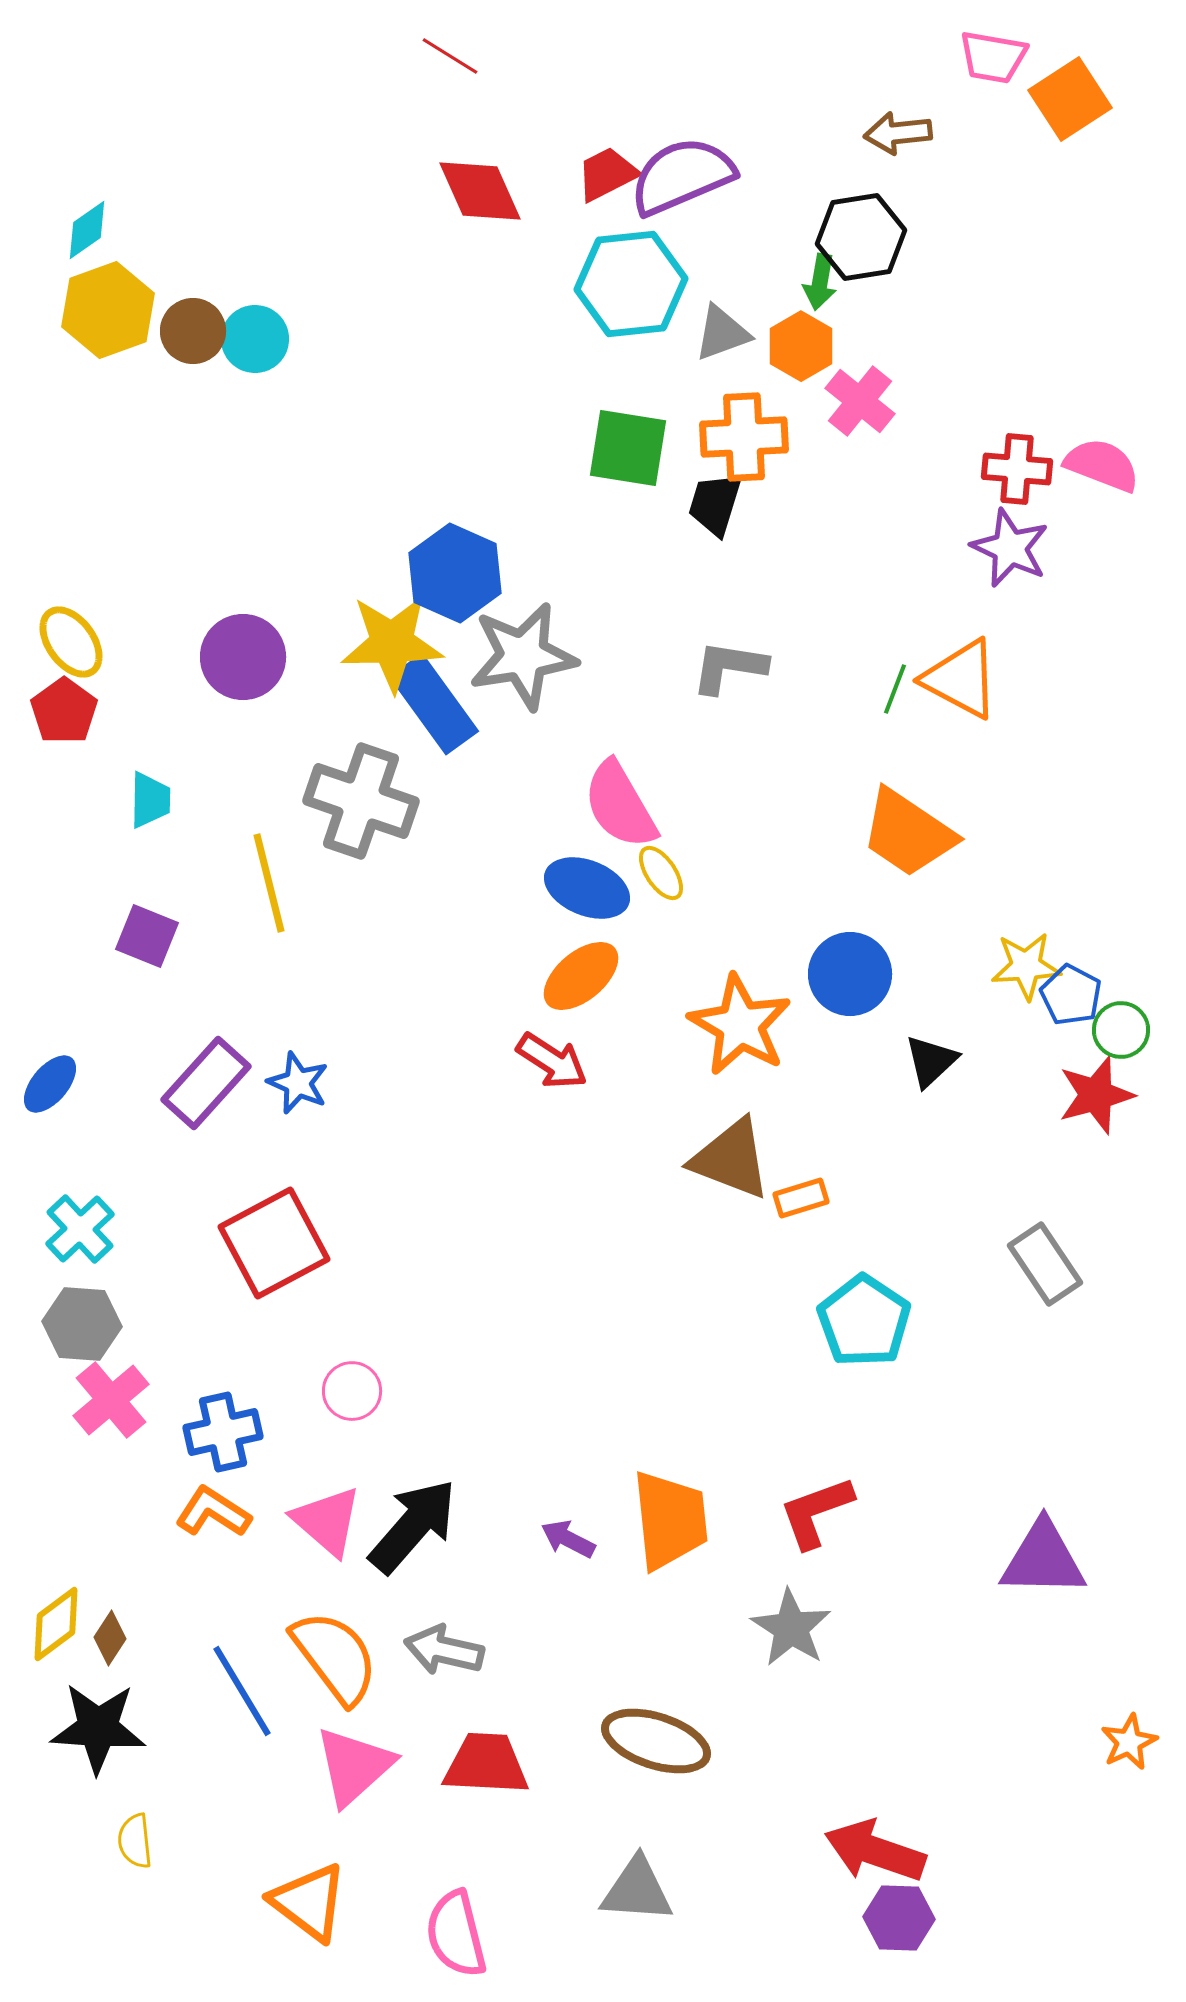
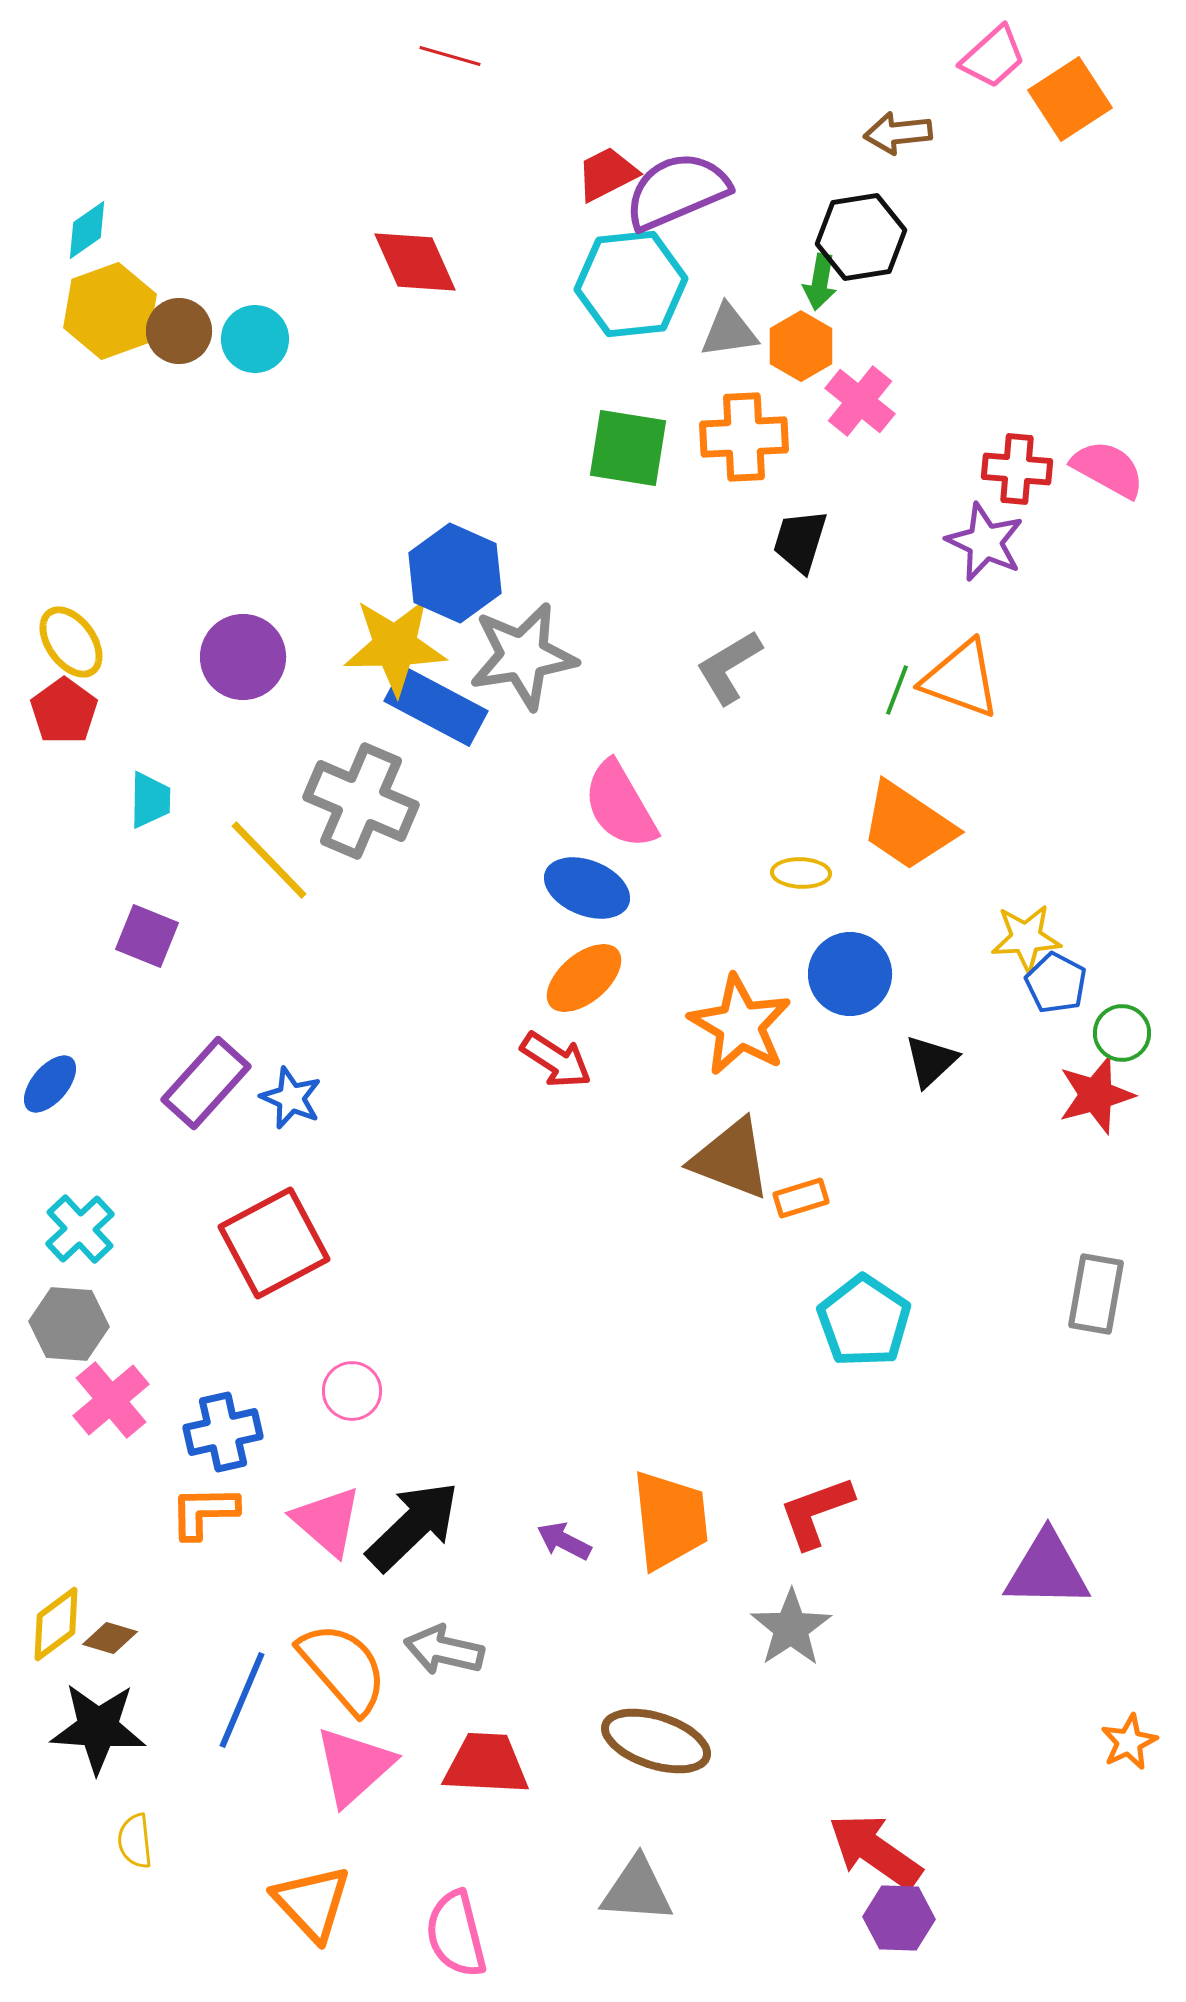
red line at (450, 56): rotated 16 degrees counterclockwise
pink trapezoid at (993, 57): rotated 52 degrees counterclockwise
purple semicircle at (682, 176): moved 5 px left, 15 px down
red diamond at (480, 191): moved 65 px left, 71 px down
yellow hexagon at (108, 310): moved 2 px right, 1 px down
brown circle at (193, 331): moved 14 px left
gray triangle at (722, 333): moved 7 px right, 2 px up; rotated 12 degrees clockwise
pink semicircle at (1102, 465): moved 6 px right, 4 px down; rotated 8 degrees clockwise
black trapezoid at (715, 504): moved 85 px right, 37 px down
purple star at (1010, 548): moved 25 px left, 6 px up
yellow star at (392, 643): moved 3 px right, 3 px down
gray L-shape at (729, 667): rotated 40 degrees counterclockwise
orange triangle at (961, 679): rotated 8 degrees counterclockwise
green line at (895, 689): moved 2 px right, 1 px down
blue rectangle at (434, 704): moved 2 px right, 2 px down; rotated 26 degrees counterclockwise
gray cross at (361, 801): rotated 4 degrees clockwise
orange trapezoid at (908, 833): moved 7 px up
yellow ellipse at (661, 873): moved 140 px right; rotated 54 degrees counterclockwise
yellow line at (269, 883): moved 23 px up; rotated 30 degrees counterclockwise
yellow star at (1026, 966): moved 28 px up
orange ellipse at (581, 976): moved 3 px right, 2 px down
blue pentagon at (1071, 995): moved 15 px left, 12 px up
green circle at (1121, 1030): moved 1 px right, 3 px down
red arrow at (552, 1061): moved 4 px right, 1 px up
blue star at (298, 1083): moved 7 px left, 15 px down
gray rectangle at (1045, 1264): moved 51 px right, 30 px down; rotated 44 degrees clockwise
gray hexagon at (82, 1324): moved 13 px left
orange L-shape at (213, 1512): moved 9 px left; rotated 34 degrees counterclockwise
black arrow at (413, 1526): rotated 5 degrees clockwise
purple arrow at (568, 1539): moved 4 px left, 2 px down
purple triangle at (1043, 1559): moved 4 px right, 11 px down
gray star at (791, 1628): rotated 6 degrees clockwise
brown diamond at (110, 1638): rotated 74 degrees clockwise
orange semicircle at (335, 1657): moved 8 px right, 11 px down; rotated 4 degrees counterclockwise
blue line at (242, 1691): moved 9 px down; rotated 54 degrees clockwise
red arrow at (875, 1851): rotated 16 degrees clockwise
orange triangle at (309, 1902): moved 3 px right, 1 px down; rotated 10 degrees clockwise
